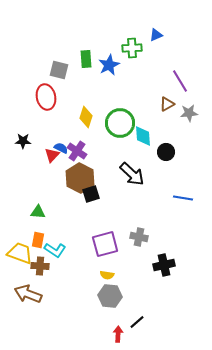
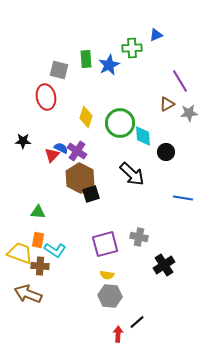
black cross: rotated 20 degrees counterclockwise
